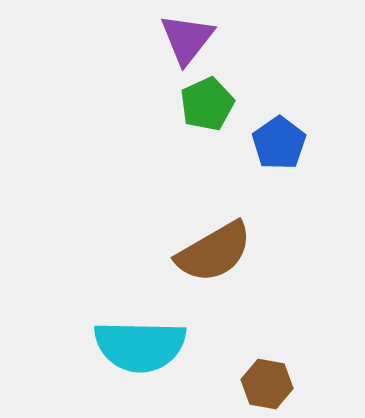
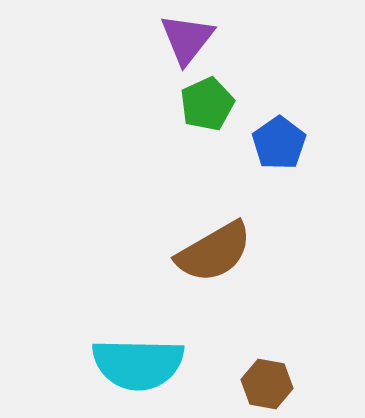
cyan semicircle: moved 2 px left, 18 px down
